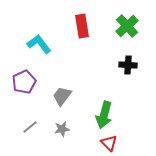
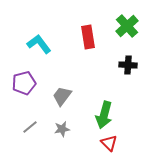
red rectangle: moved 6 px right, 11 px down
purple pentagon: moved 1 px down; rotated 10 degrees clockwise
